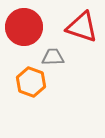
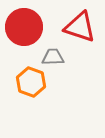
red triangle: moved 2 px left
